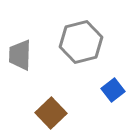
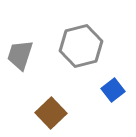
gray hexagon: moved 4 px down
gray trapezoid: rotated 16 degrees clockwise
